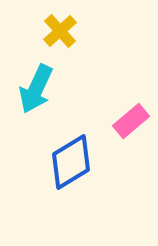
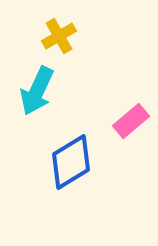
yellow cross: moved 1 px left, 5 px down; rotated 12 degrees clockwise
cyan arrow: moved 1 px right, 2 px down
